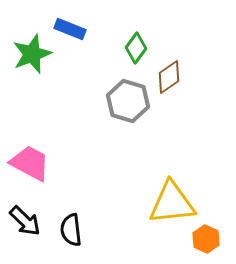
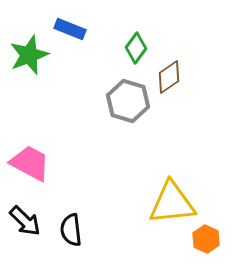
green star: moved 3 px left, 1 px down
